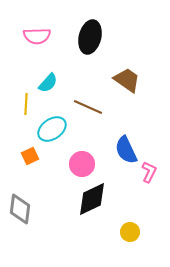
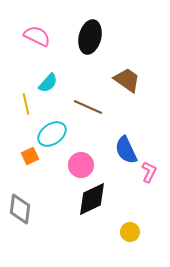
pink semicircle: rotated 152 degrees counterclockwise
yellow line: rotated 15 degrees counterclockwise
cyan ellipse: moved 5 px down
pink circle: moved 1 px left, 1 px down
